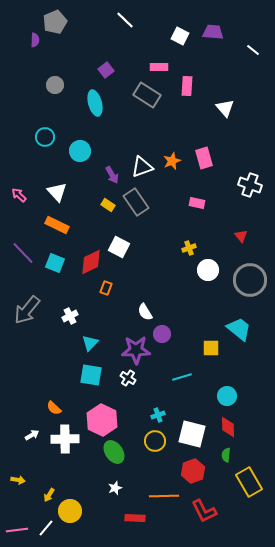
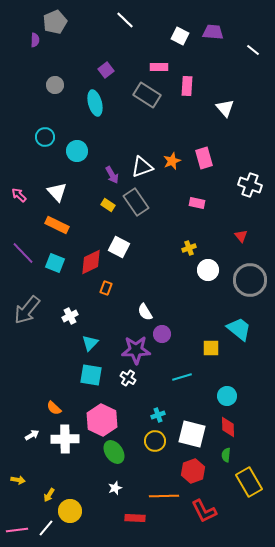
cyan circle at (80, 151): moved 3 px left
